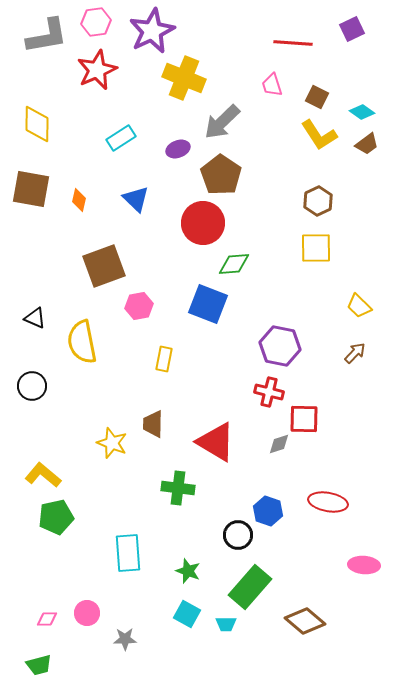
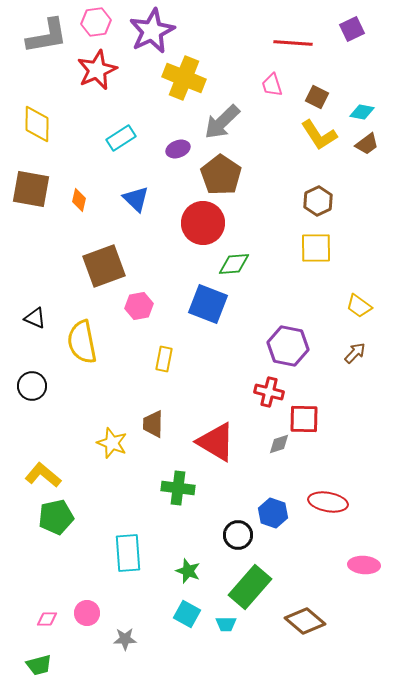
cyan diamond at (362, 112): rotated 25 degrees counterclockwise
yellow trapezoid at (359, 306): rotated 8 degrees counterclockwise
purple hexagon at (280, 346): moved 8 px right
blue hexagon at (268, 511): moved 5 px right, 2 px down
